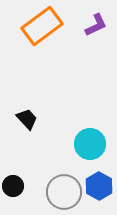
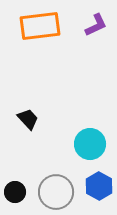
orange rectangle: moved 2 px left; rotated 30 degrees clockwise
black trapezoid: moved 1 px right
black circle: moved 2 px right, 6 px down
gray circle: moved 8 px left
